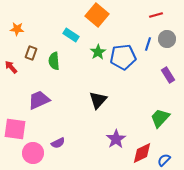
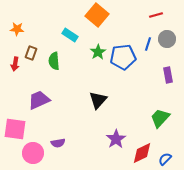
cyan rectangle: moved 1 px left
red arrow: moved 4 px right, 3 px up; rotated 128 degrees counterclockwise
purple rectangle: rotated 21 degrees clockwise
purple semicircle: rotated 16 degrees clockwise
blue semicircle: moved 1 px right, 1 px up
